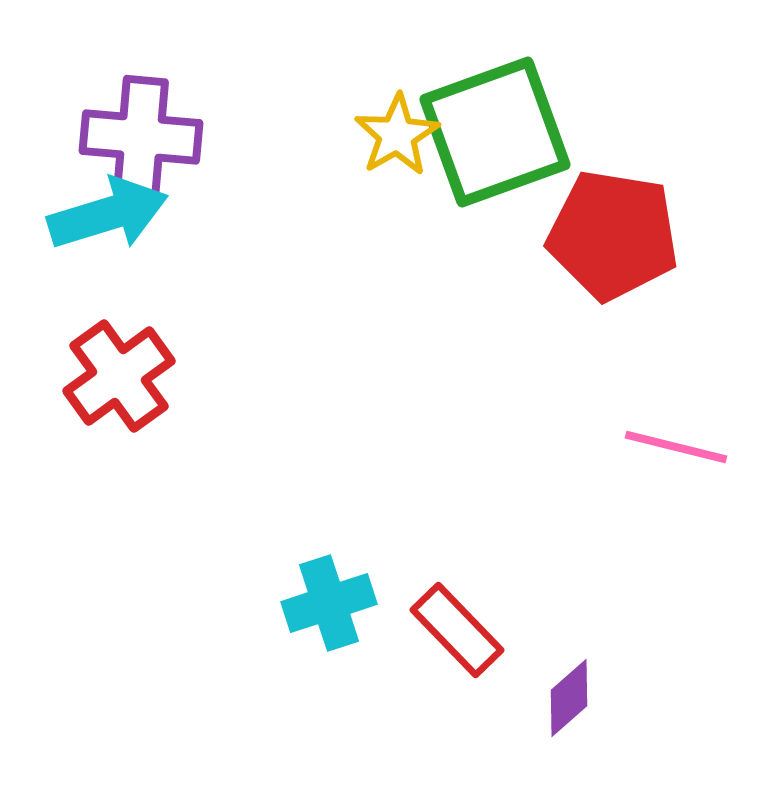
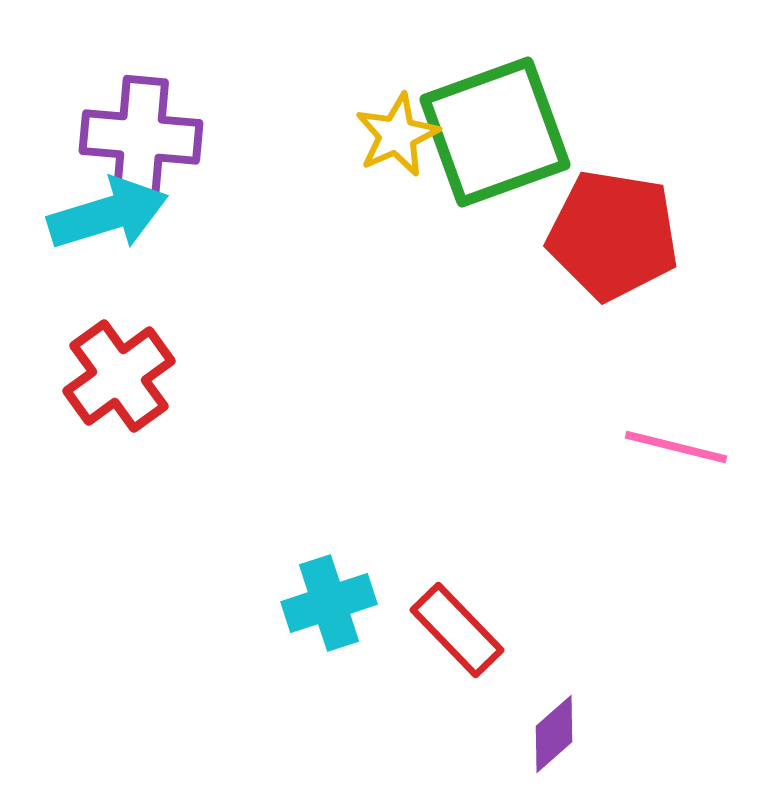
yellow star: rotated 6 degrees clockwise
purple diamond: moved 15 px left, 36 px down
